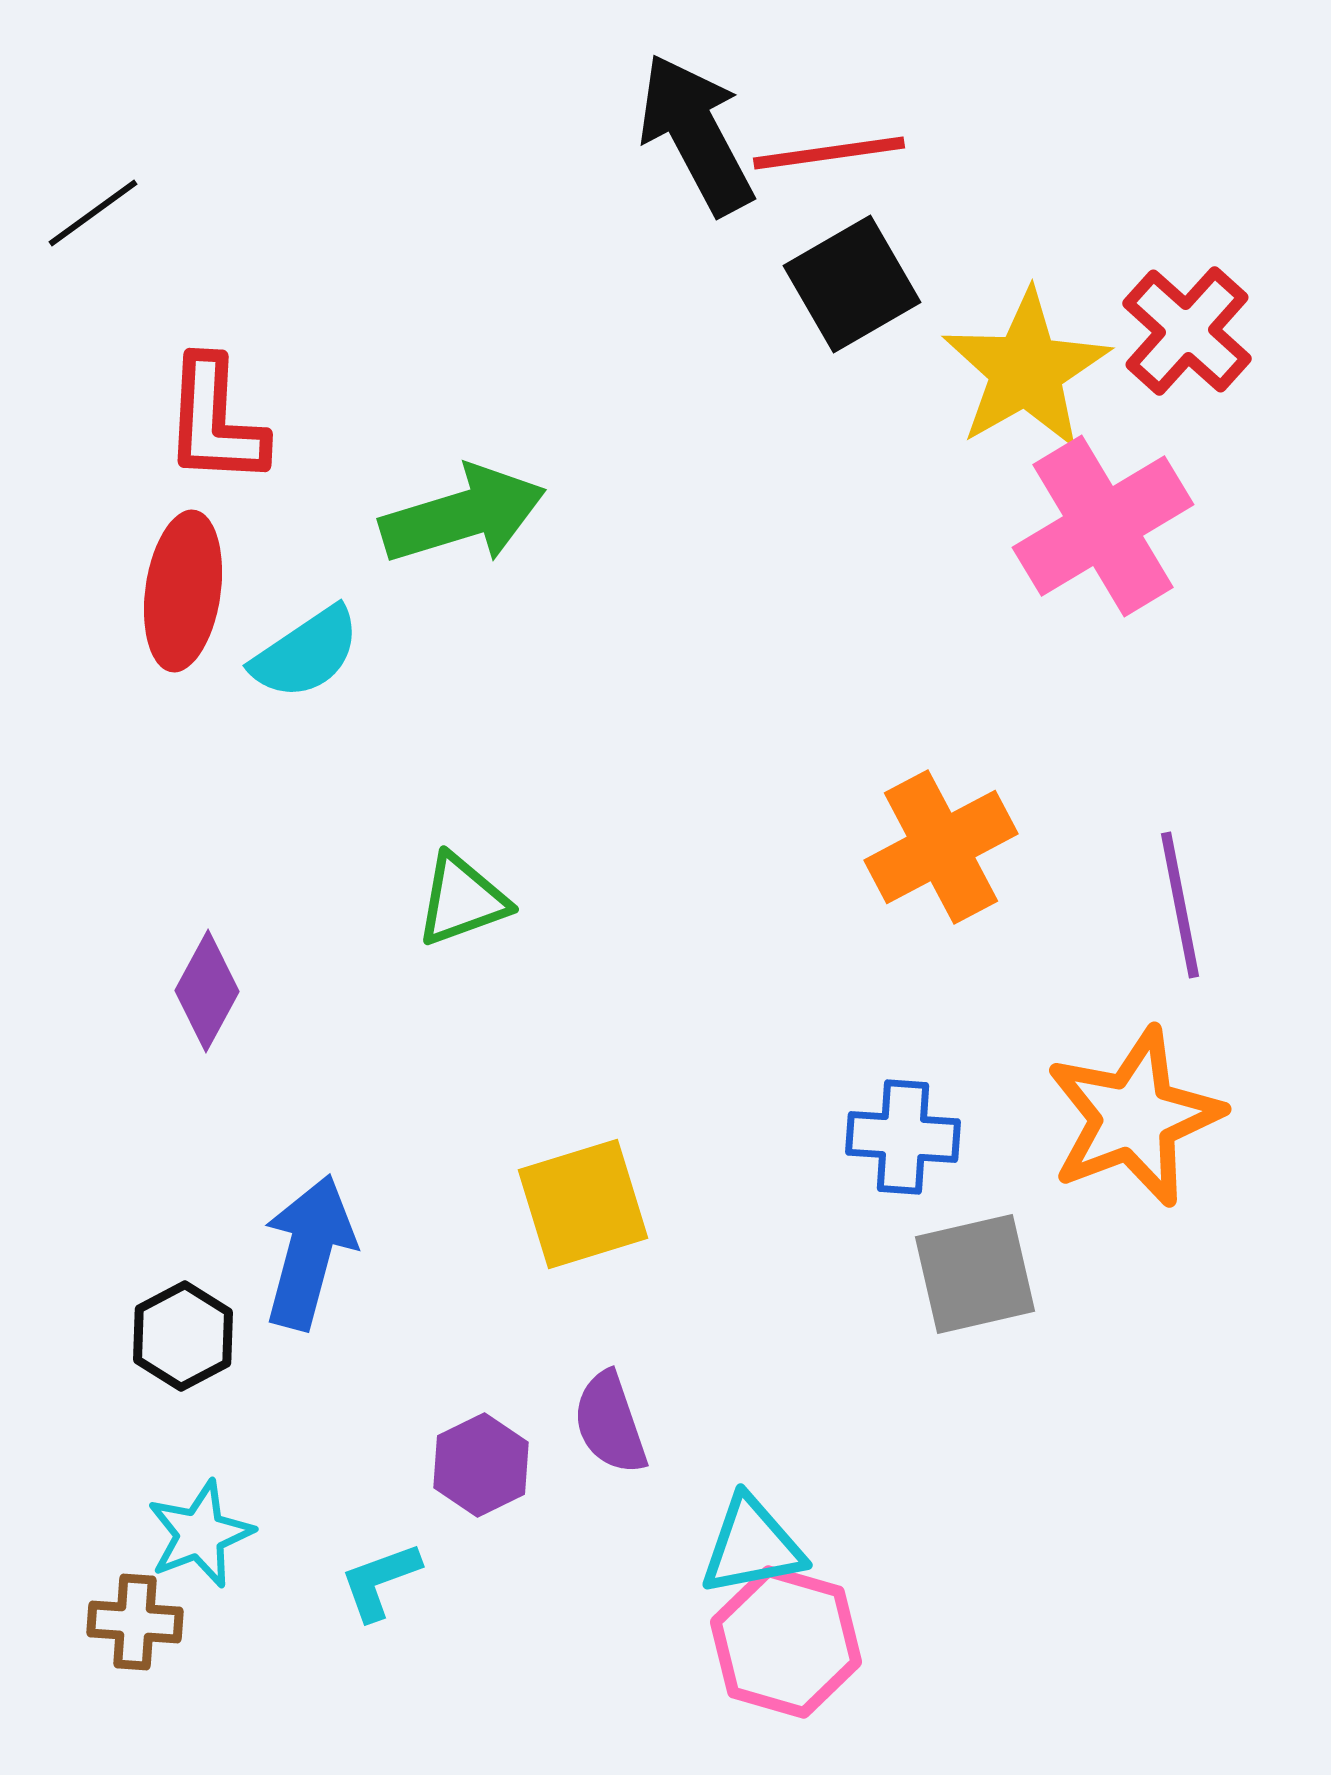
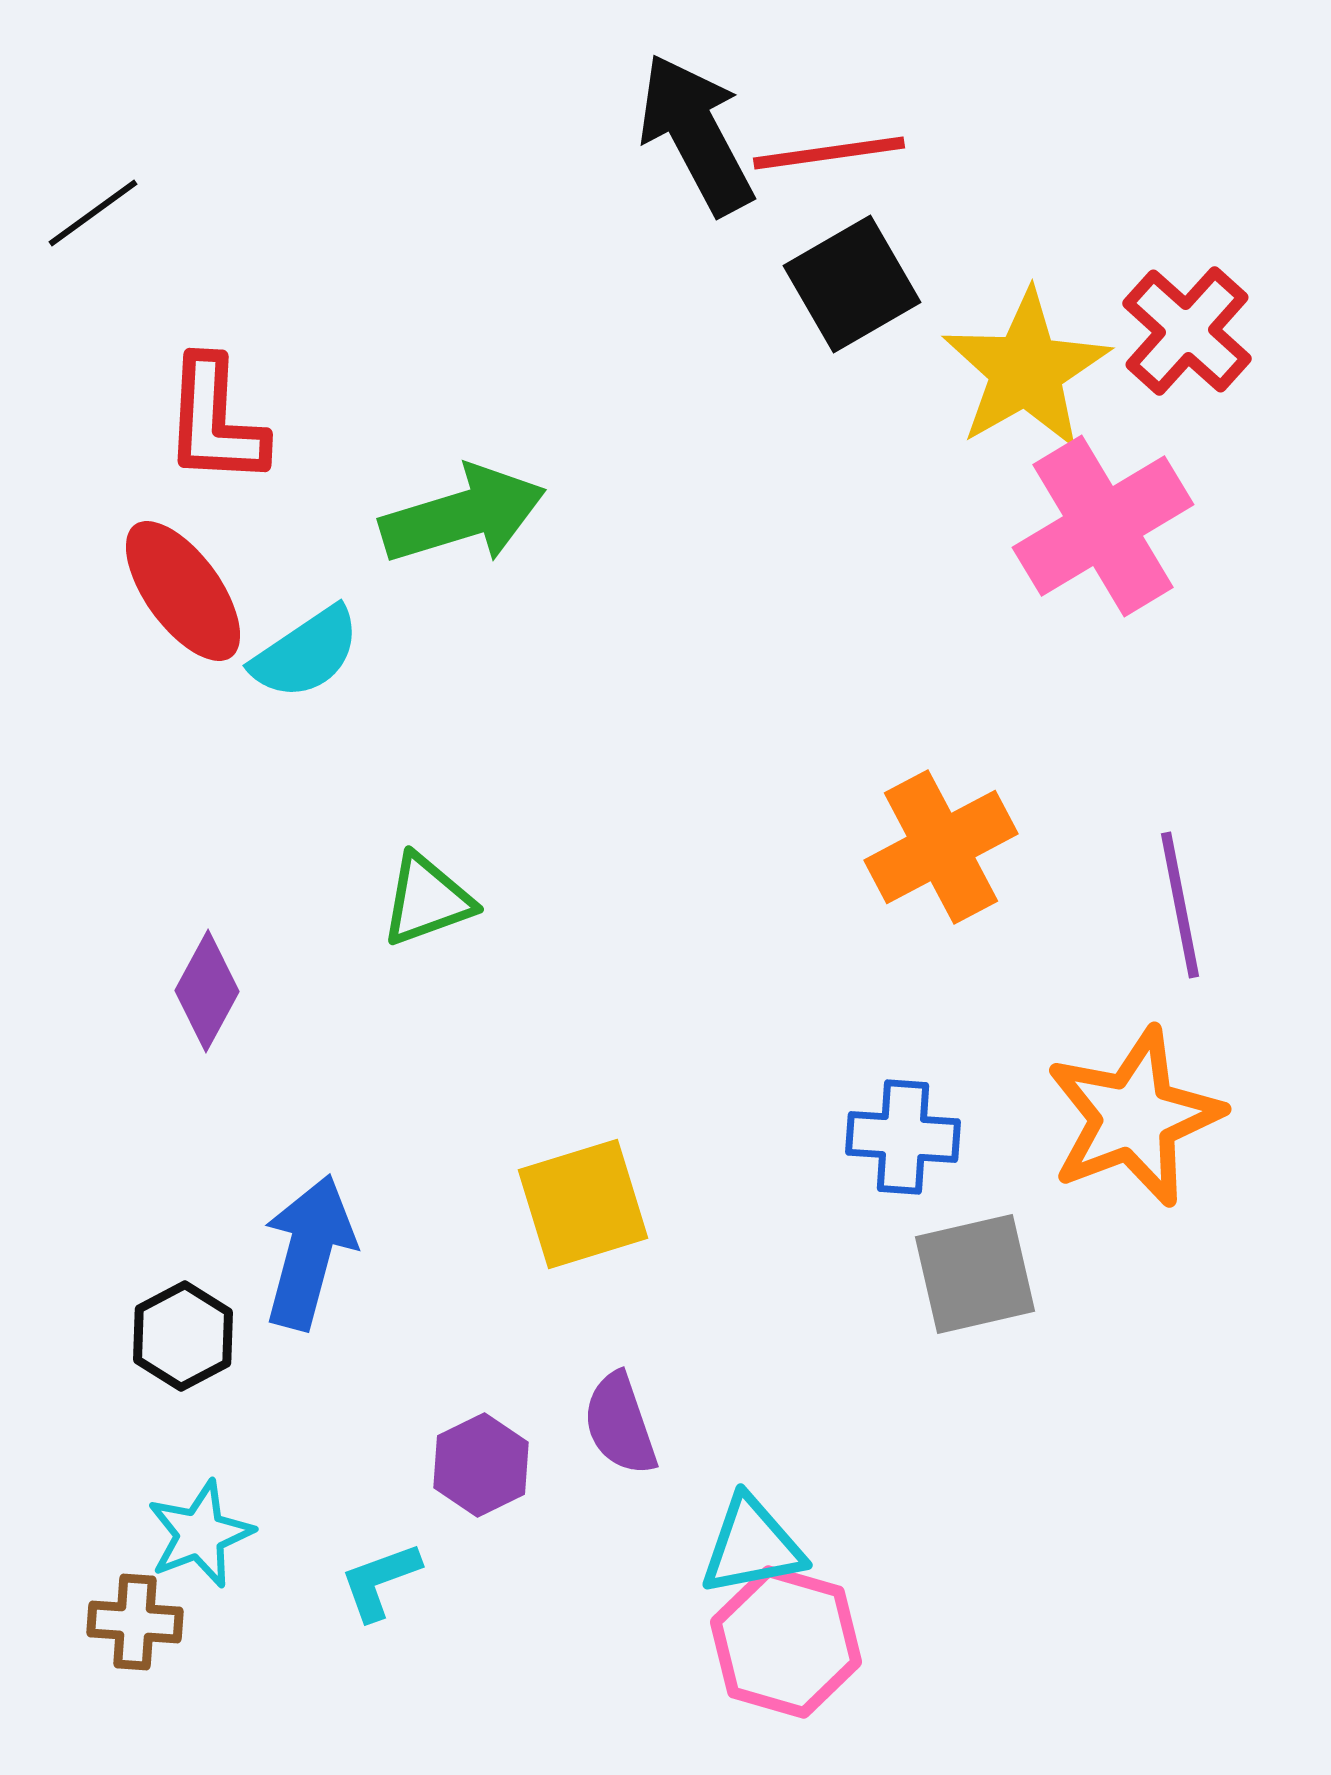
red ellipse: rotated 44 degrees counterclockwise
green triangle: moved 35 px left
purple semicircle: moved 10 px right, 1 px down
